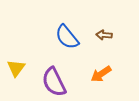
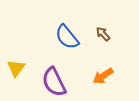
brown arrow: moved 1 px left, 1 px up; rotated 42 degrees clockwise
orange arrow: moved 2 px right, 2 px down
